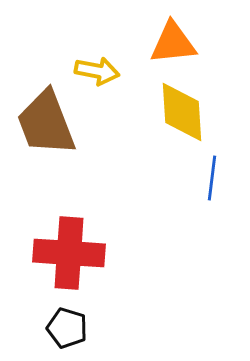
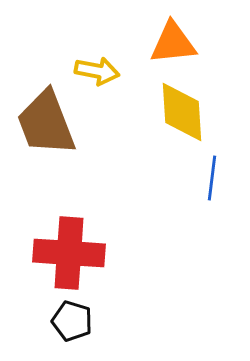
black pentagon: moved 5 px right, 7 px up
